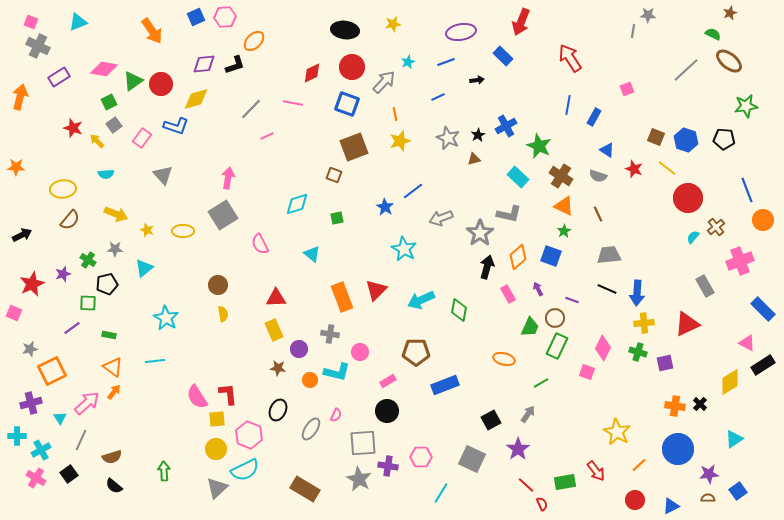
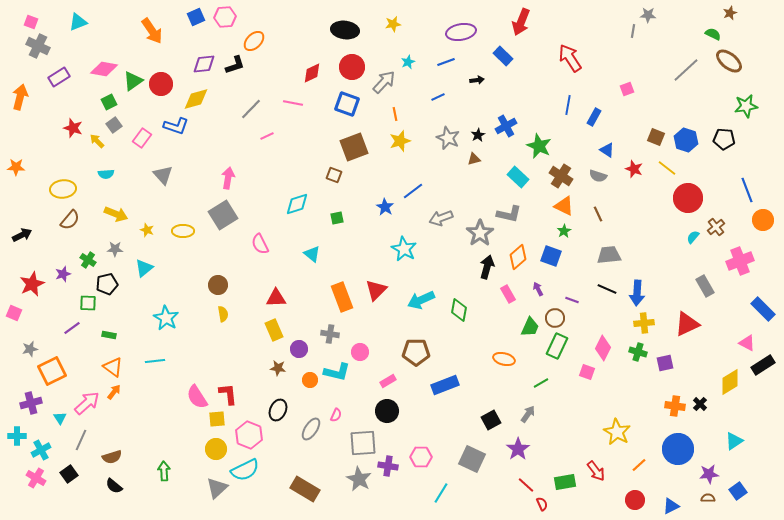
cyan triangle at (734, 439): moved 2 px down
